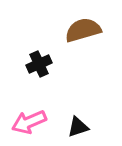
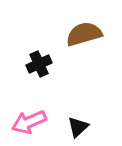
brown semicircle: moved 1 px right, 4 px down
black triangle: rotated 25 degrees counterclockwise
